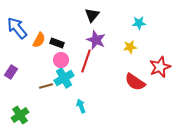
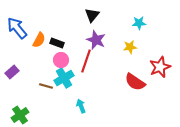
purple rectangle: moved 1 px right; rotated 16 degrees clockwise
brown line: rotated 32 degrees clockwise
